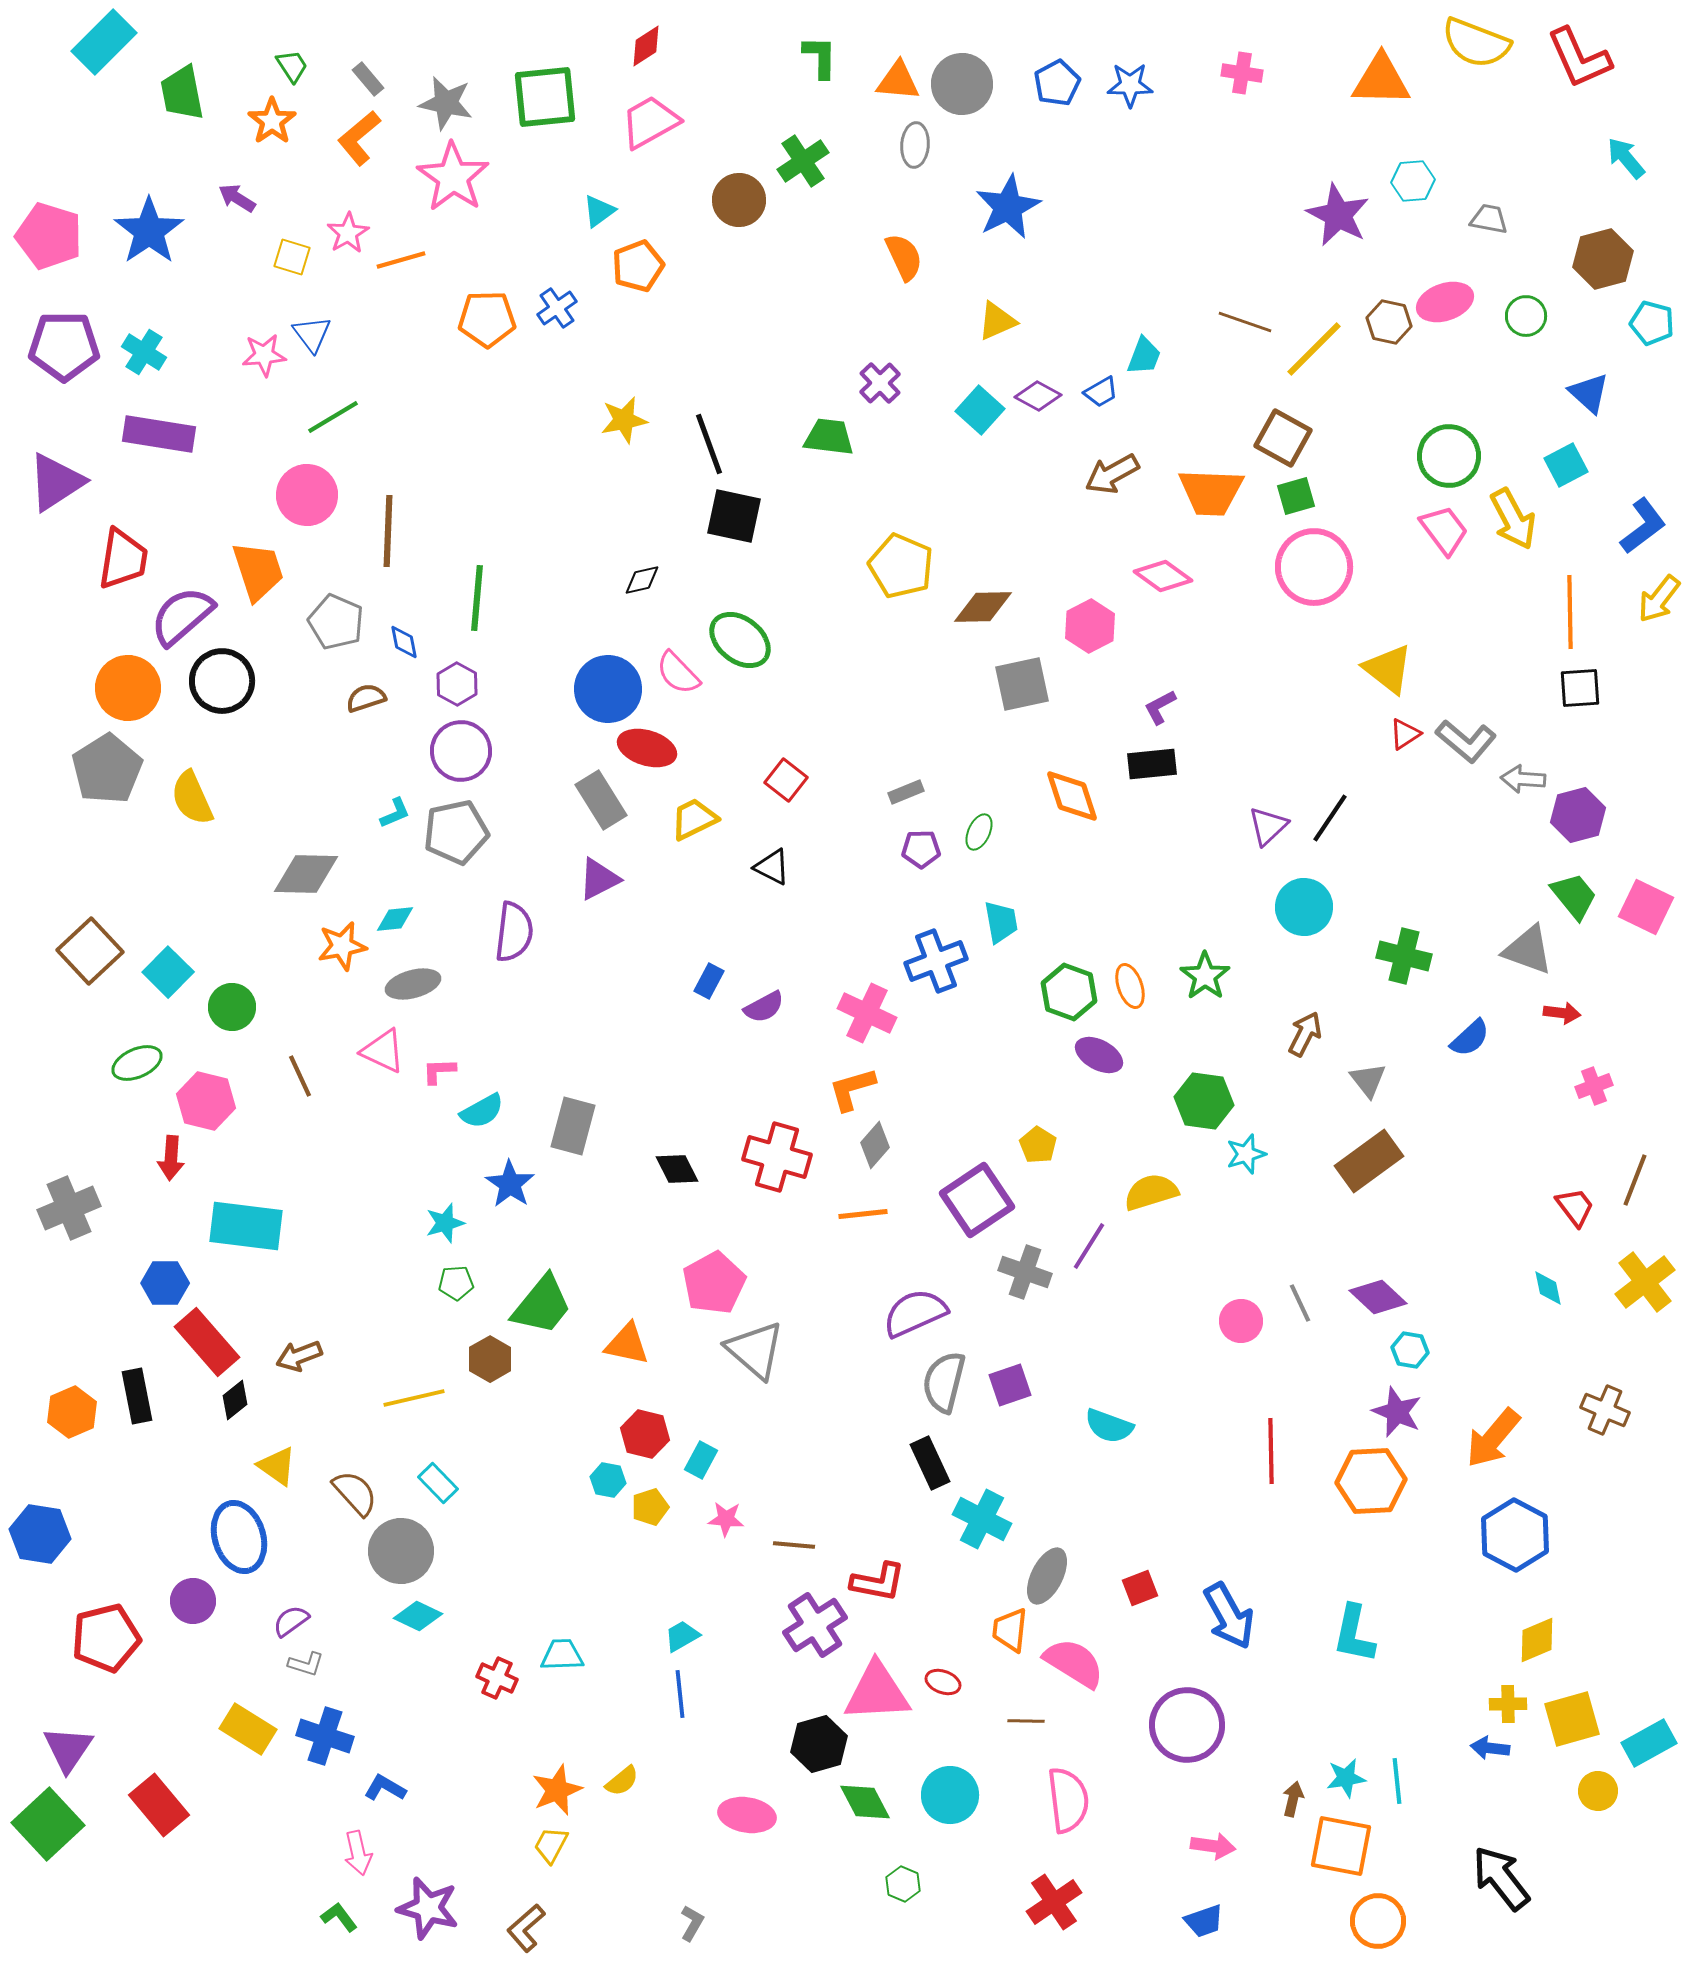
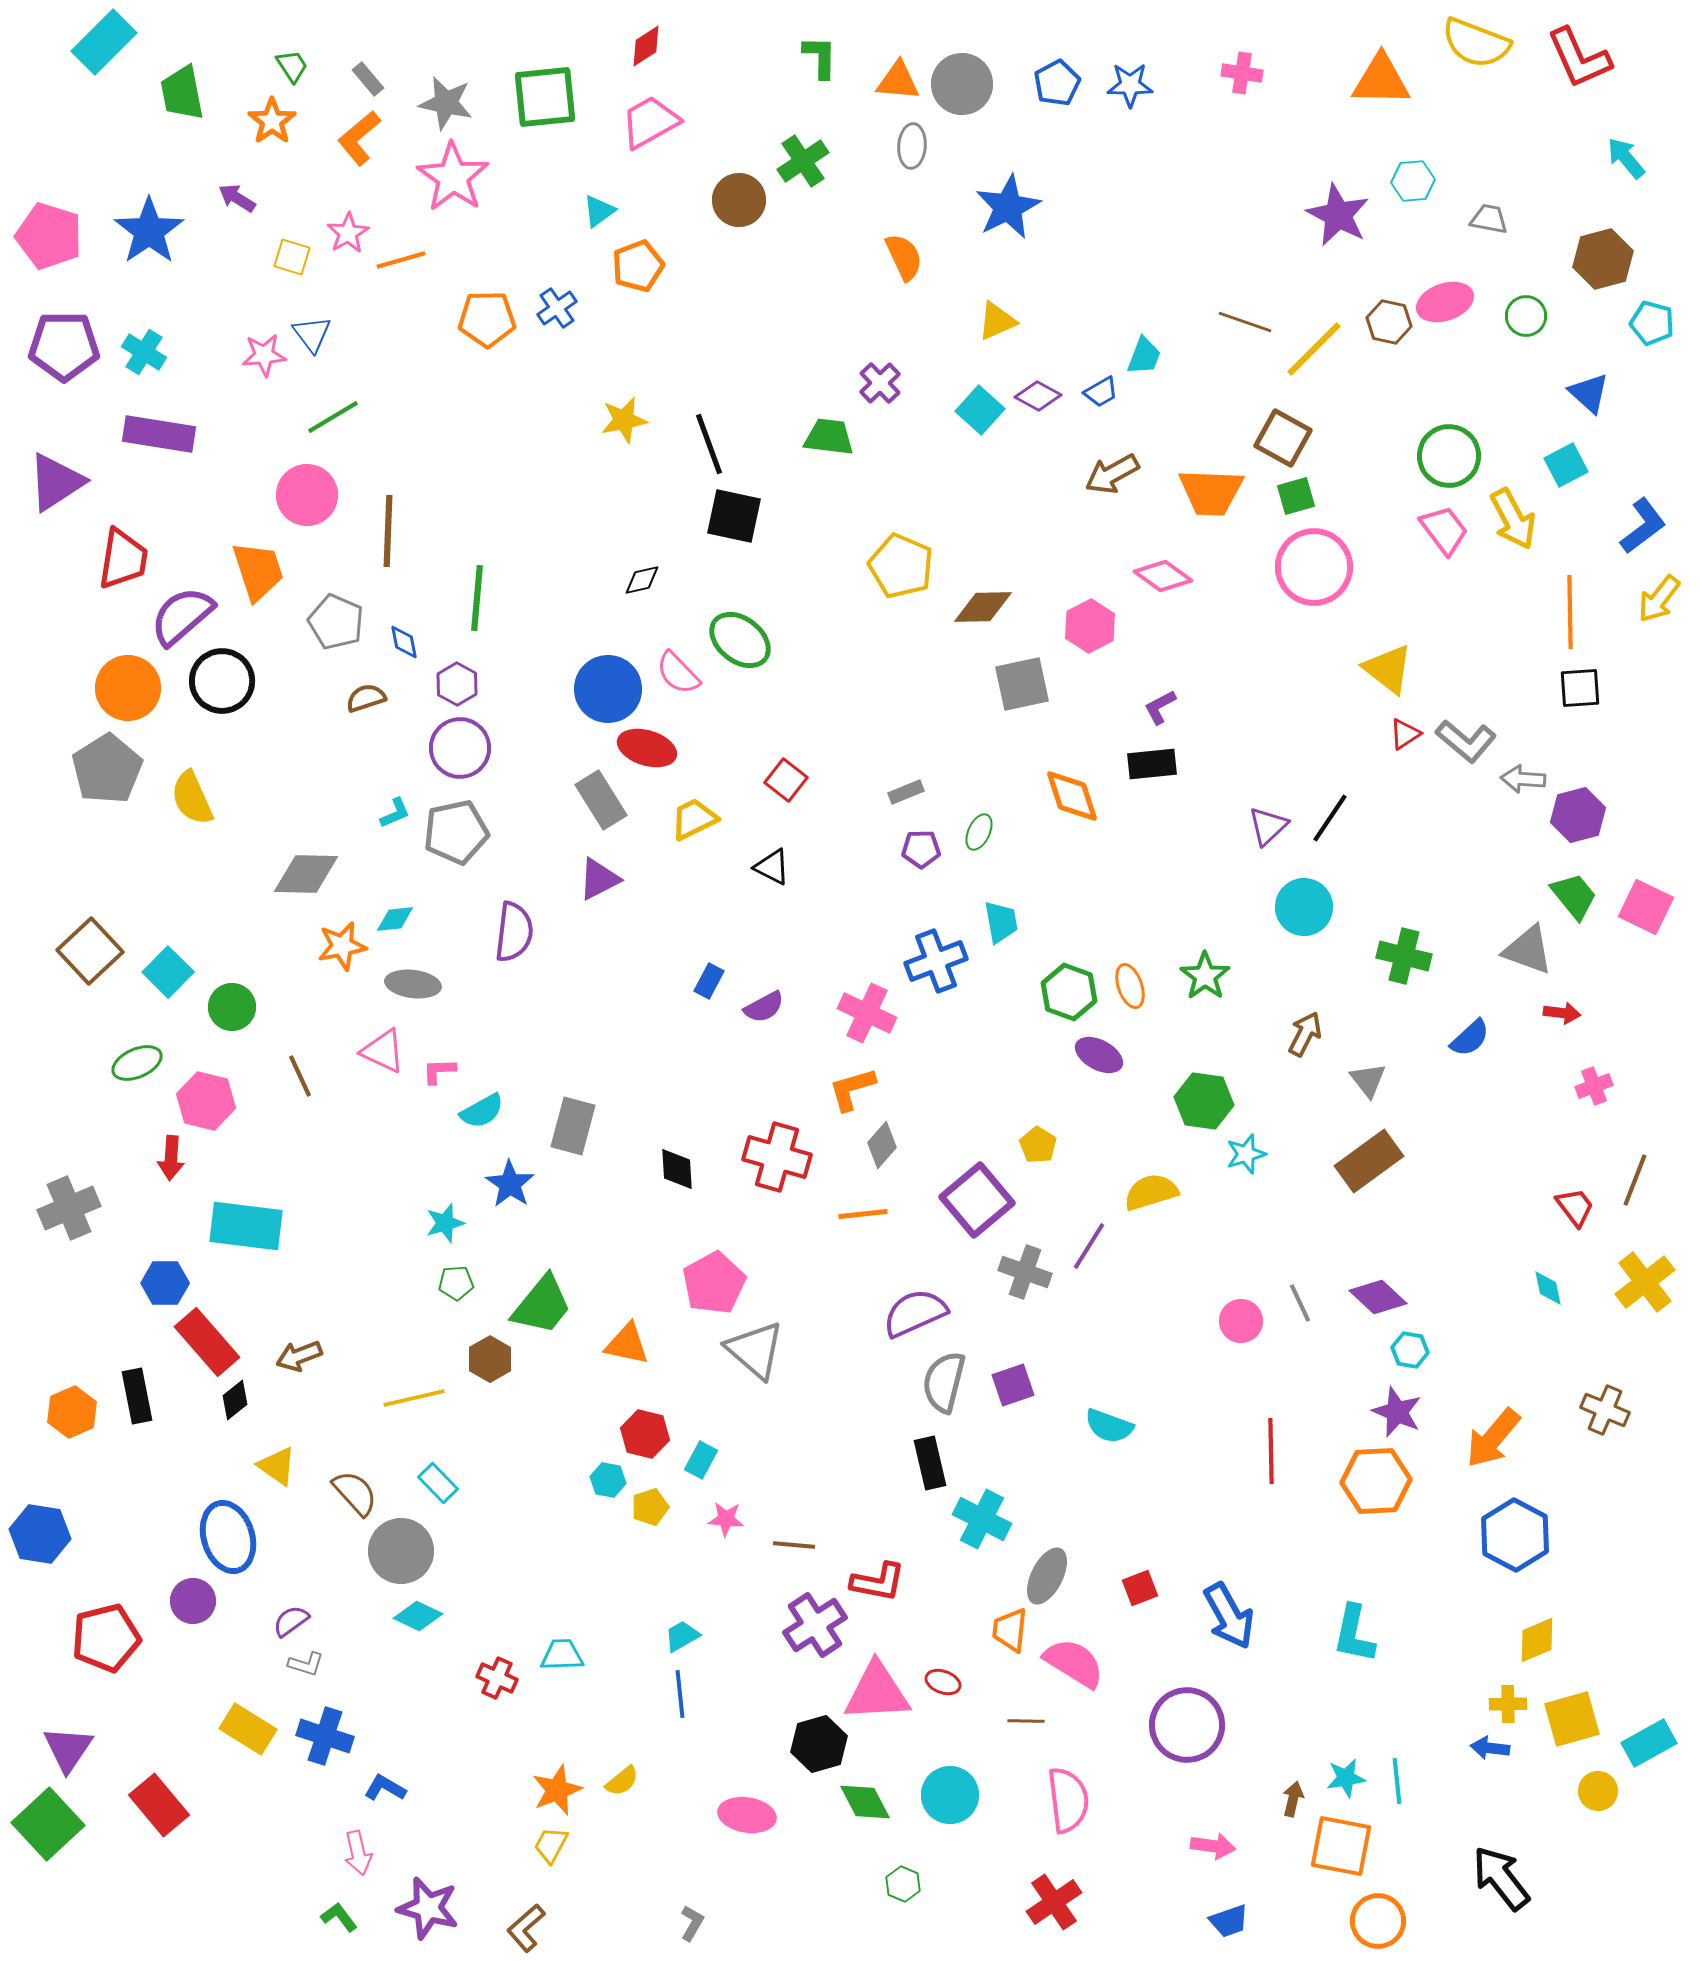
gray ellipse at (915, 145): moved 3 px left, 1 px down
purple circle at (461, 751): moved 1 px left, 3 px up
gray ellipse at (413, 984): rotated 22 degrees clockwise
gray diamond at (875, 1145): moved 7 px right
black diamond at (677, 1169): rotated 24 degrees clockwise
purple square at (977, 1200): rotated 6 degrees counterclockwise
purple square at (1010, 1385): moved 3 px right
black rectangle at (930, 1463): rotated 12 degrees clockwise
orange hexagon at (1371, 1481): moved 5 px right
blue ellipse at (239, 1537): moved 11 px left
blue trapezoid at (1204, 1921): moved 25 px right
